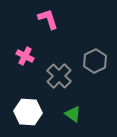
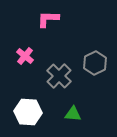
pink L-shape: rotated 70 degrees counterclockwise
pink cross: rotated 12 degrees clockwise
gray hexagon: moved 2 px down
green triangle: rotated 30 degrees counterclockwise
